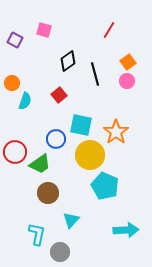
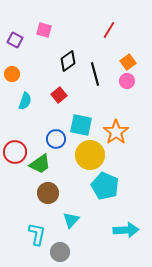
orange circle: moved 9 px up
